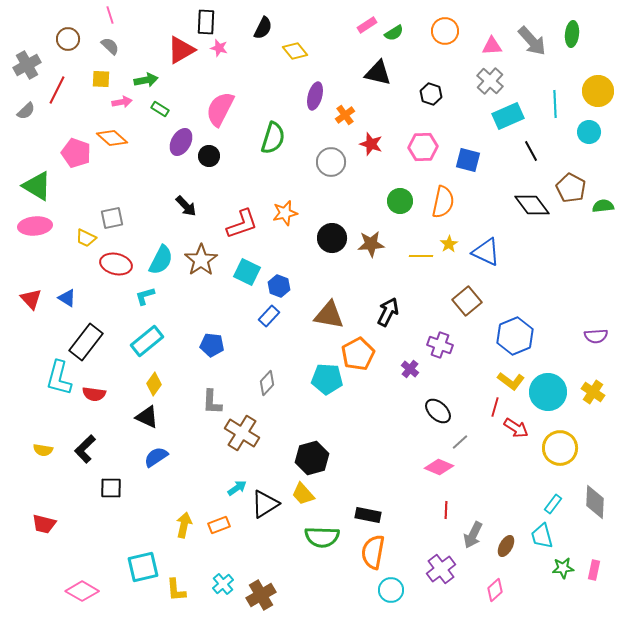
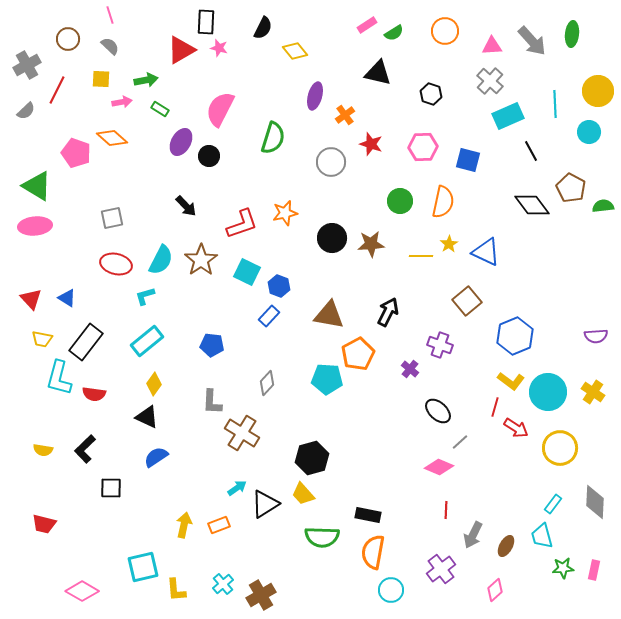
yellow trapezoid at (86, 238): moved 44 px left, 101 px down; rotated 15 degrees counterclockwise
